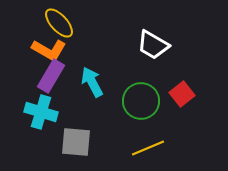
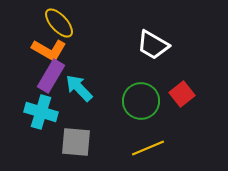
cyan arrow: moved 13 px left, 6 px down; rotated 16 degrees counterclockwise
